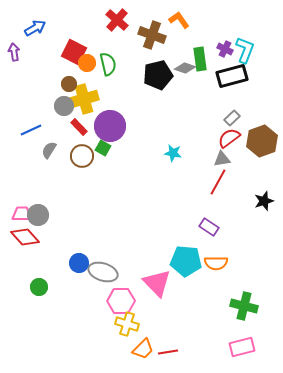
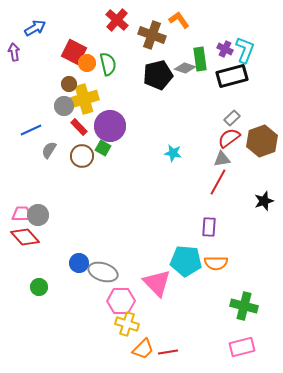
purple rectangle at (209, 227): rotated 60 degrees clockwise
